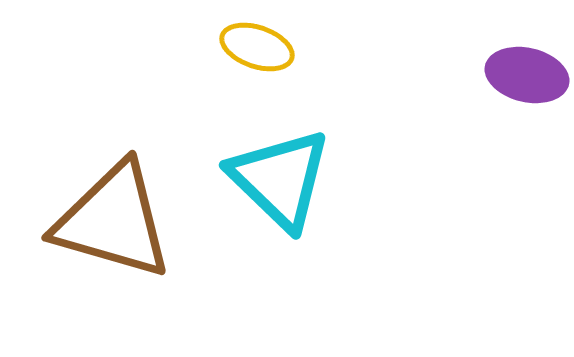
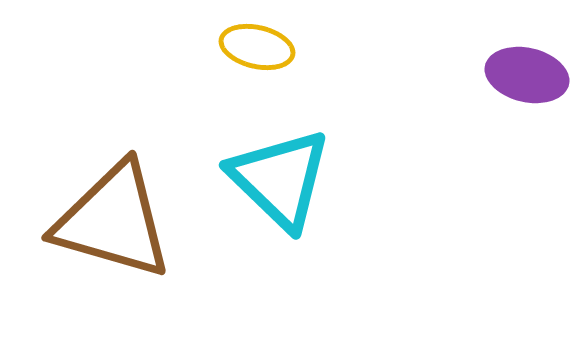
yellow ellipse: rotated 6 degrees counterclockwise
